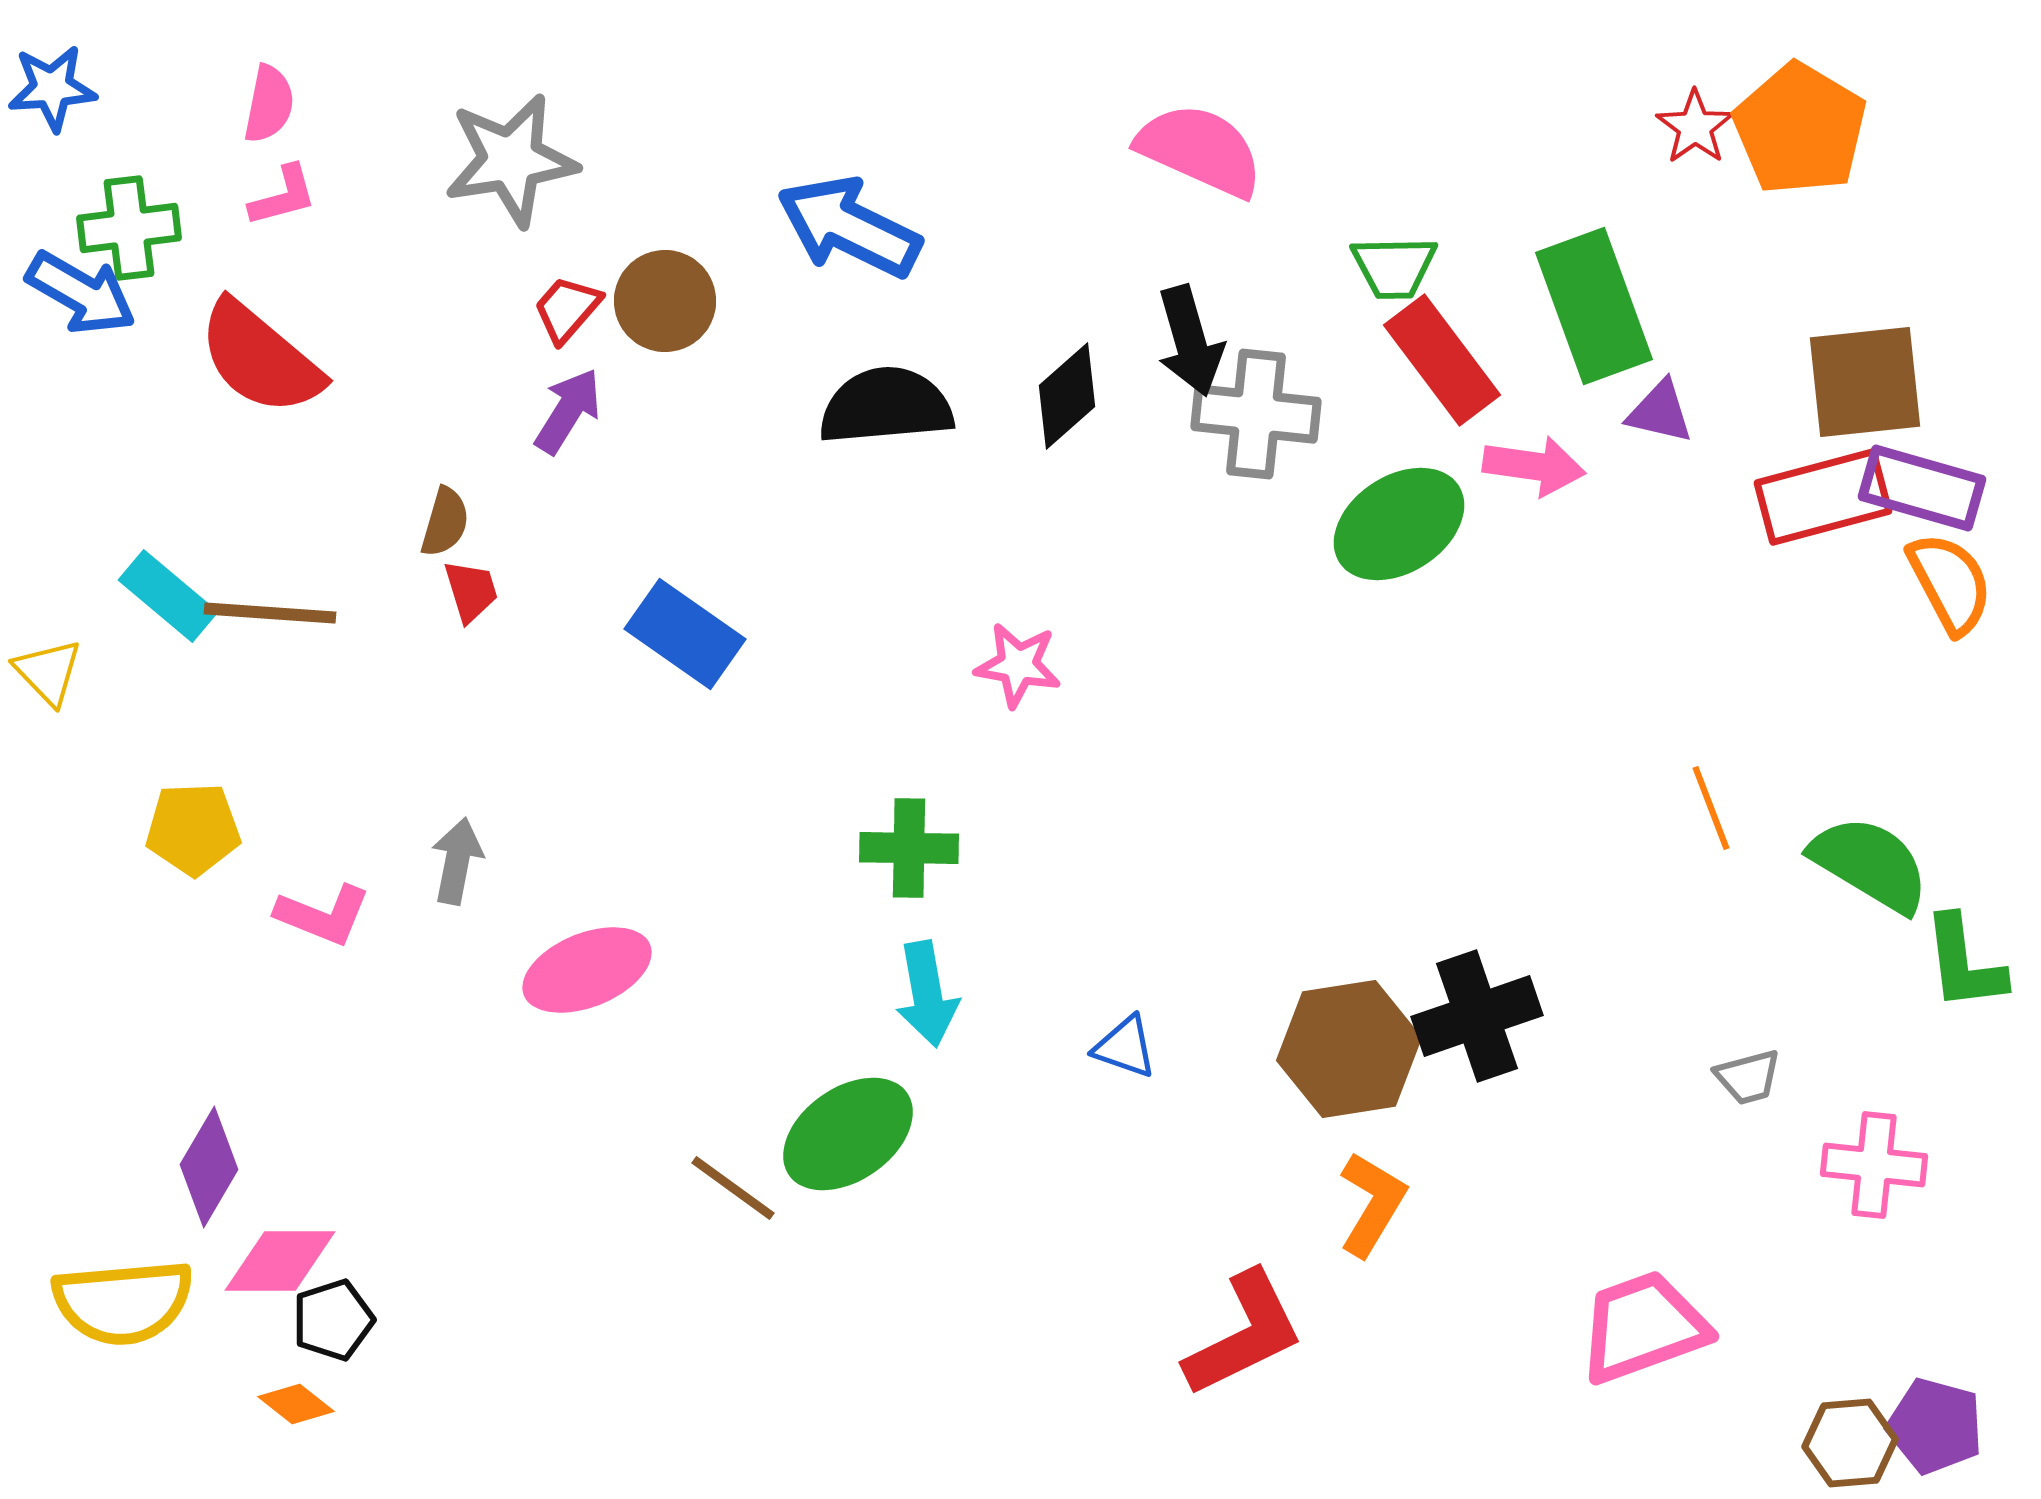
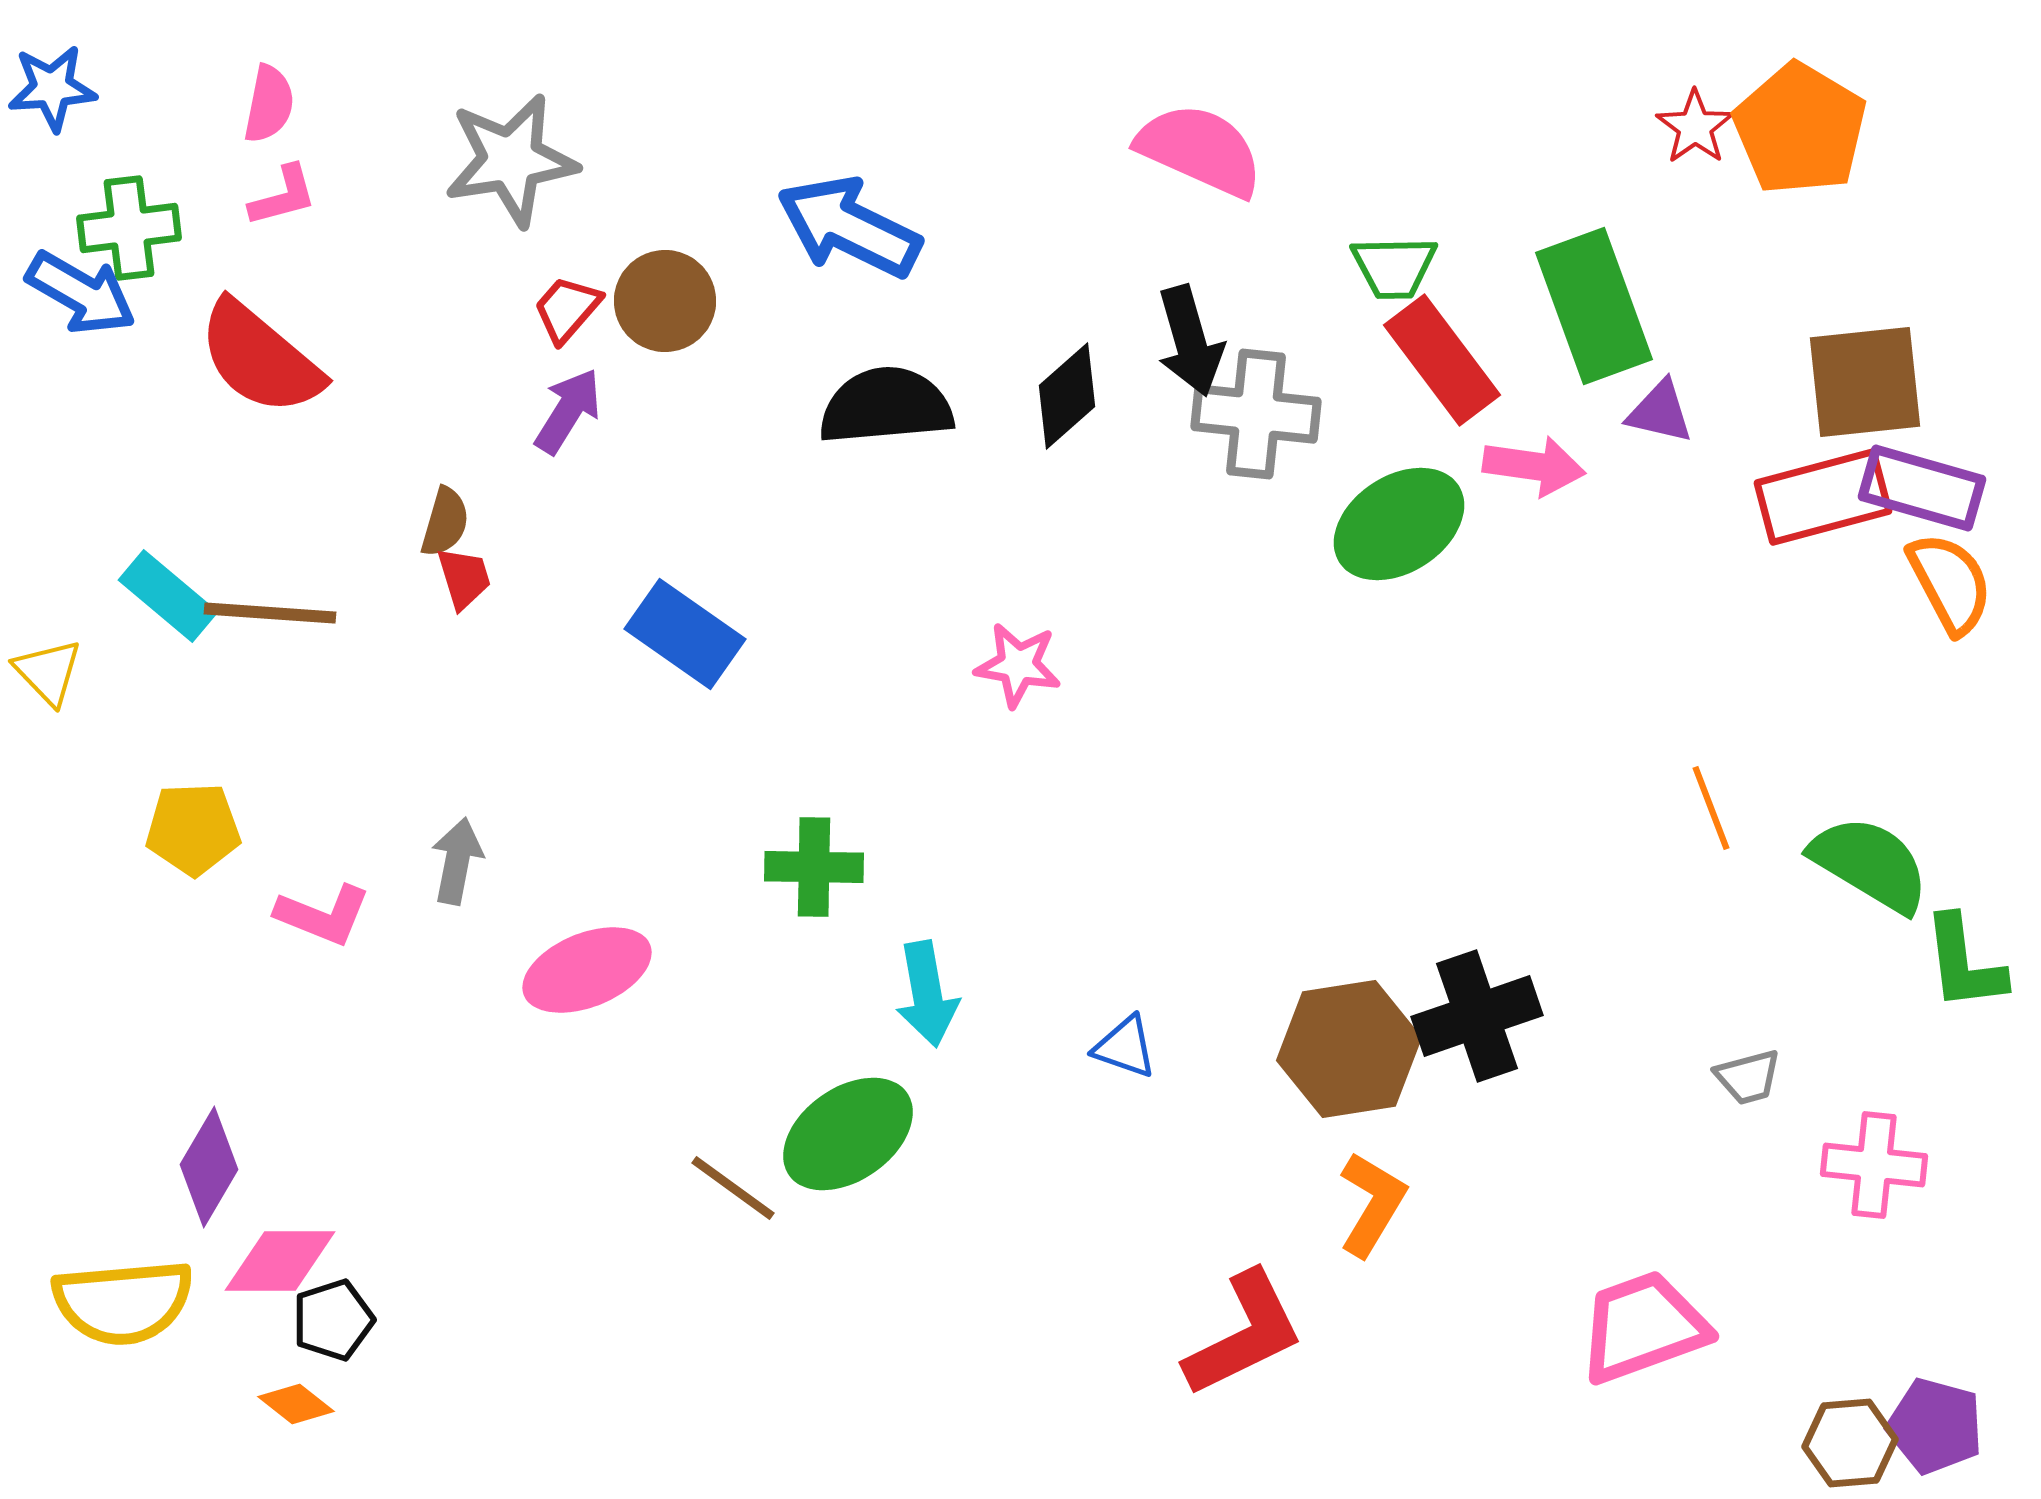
red trapezoid at (471, 591): moved 7 px left, 13 px up
green cross at (909, 848): moved 95 px left, 19 px down
